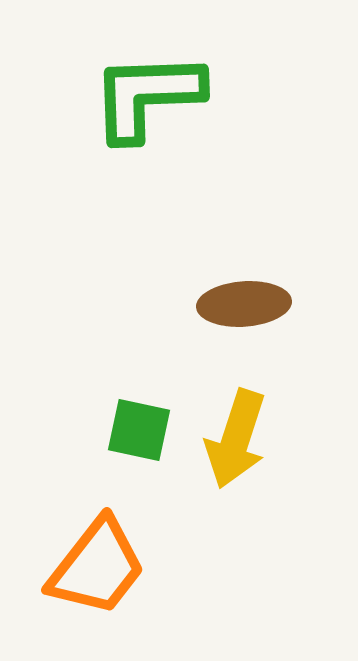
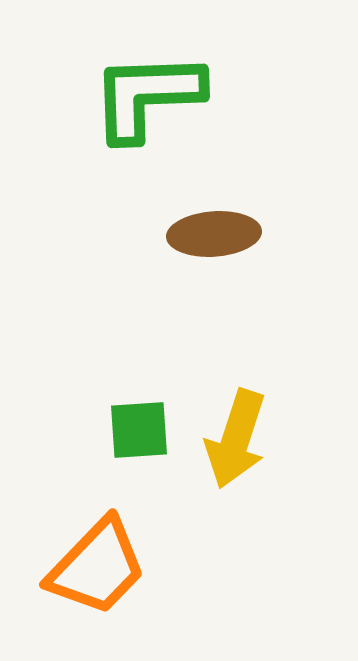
brown ellipse: moved 30 px left, 70 px up
green square: rotated 16 degrees counterclockwise
orange trapezoid: rotated 6 degrees clockwise
